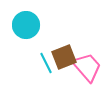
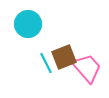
cyan circle: moved 2 px right, 1 px up
pink trapezoid: moved 1 px down
